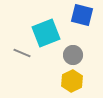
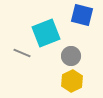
gray circle: moved 2 px left, 1 px down
